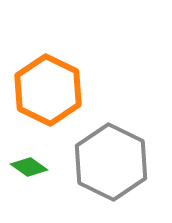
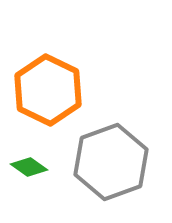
gray hexagon: rotated 14 degrees clockwise
